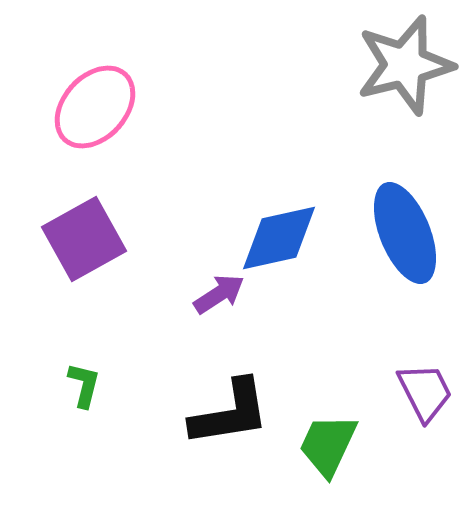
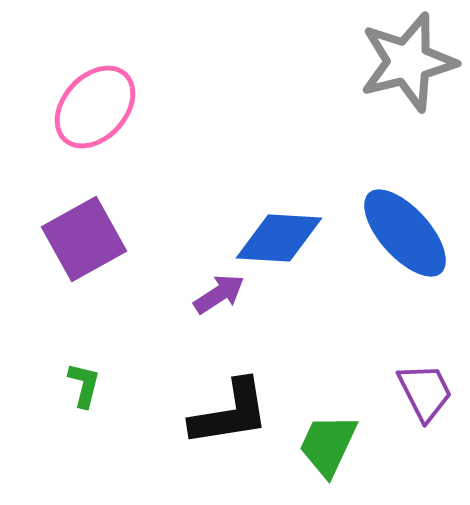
gray star: moved 3 px right, 3 px up
blue ellipse: rotated 20 degrees counterclockwise
blue diamond: rotated 16 degrees clockwise
